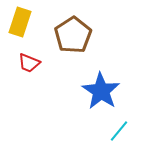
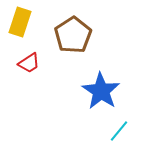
red trapezoid: rotated 55 degrees counterclockwise
